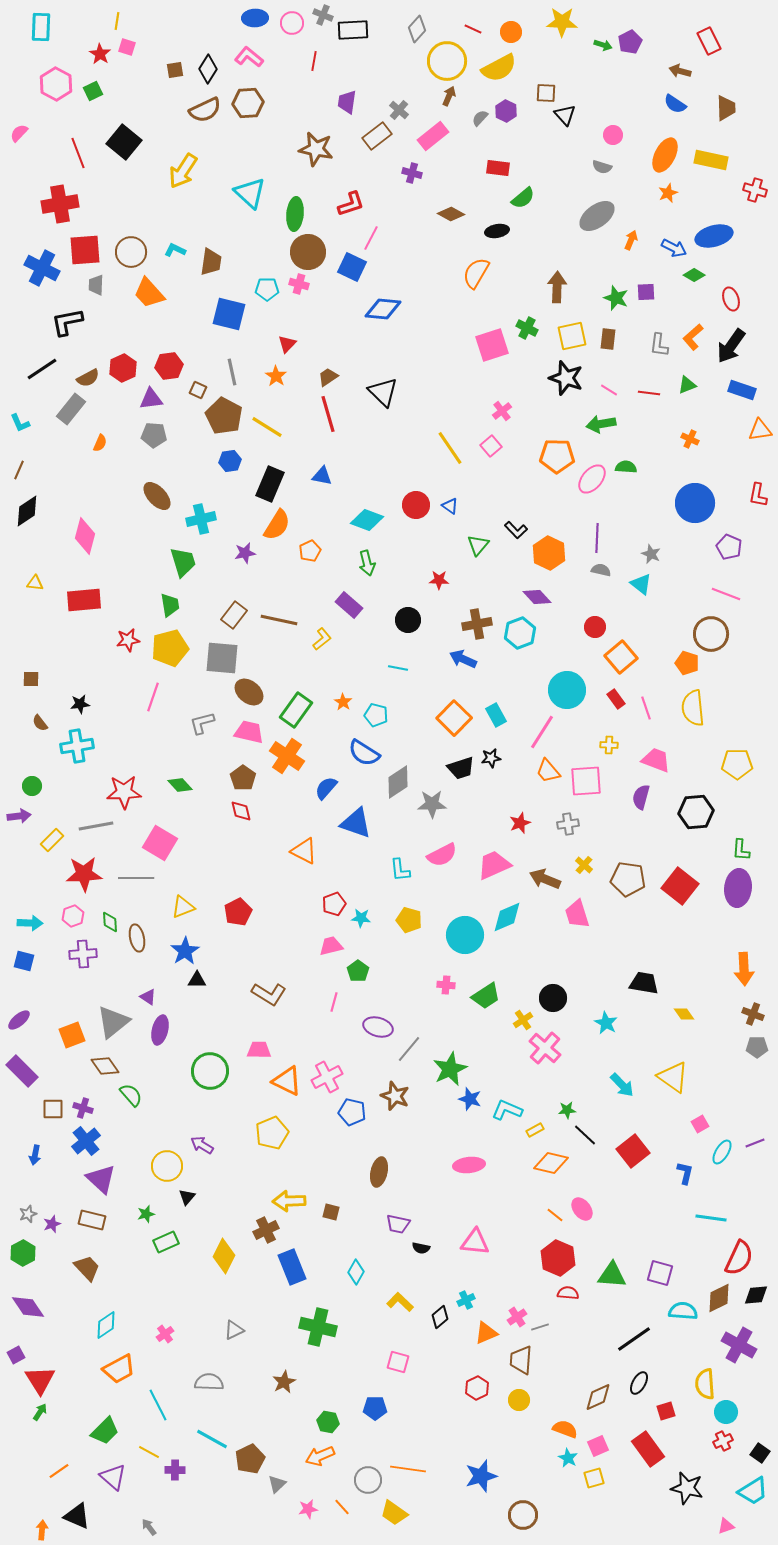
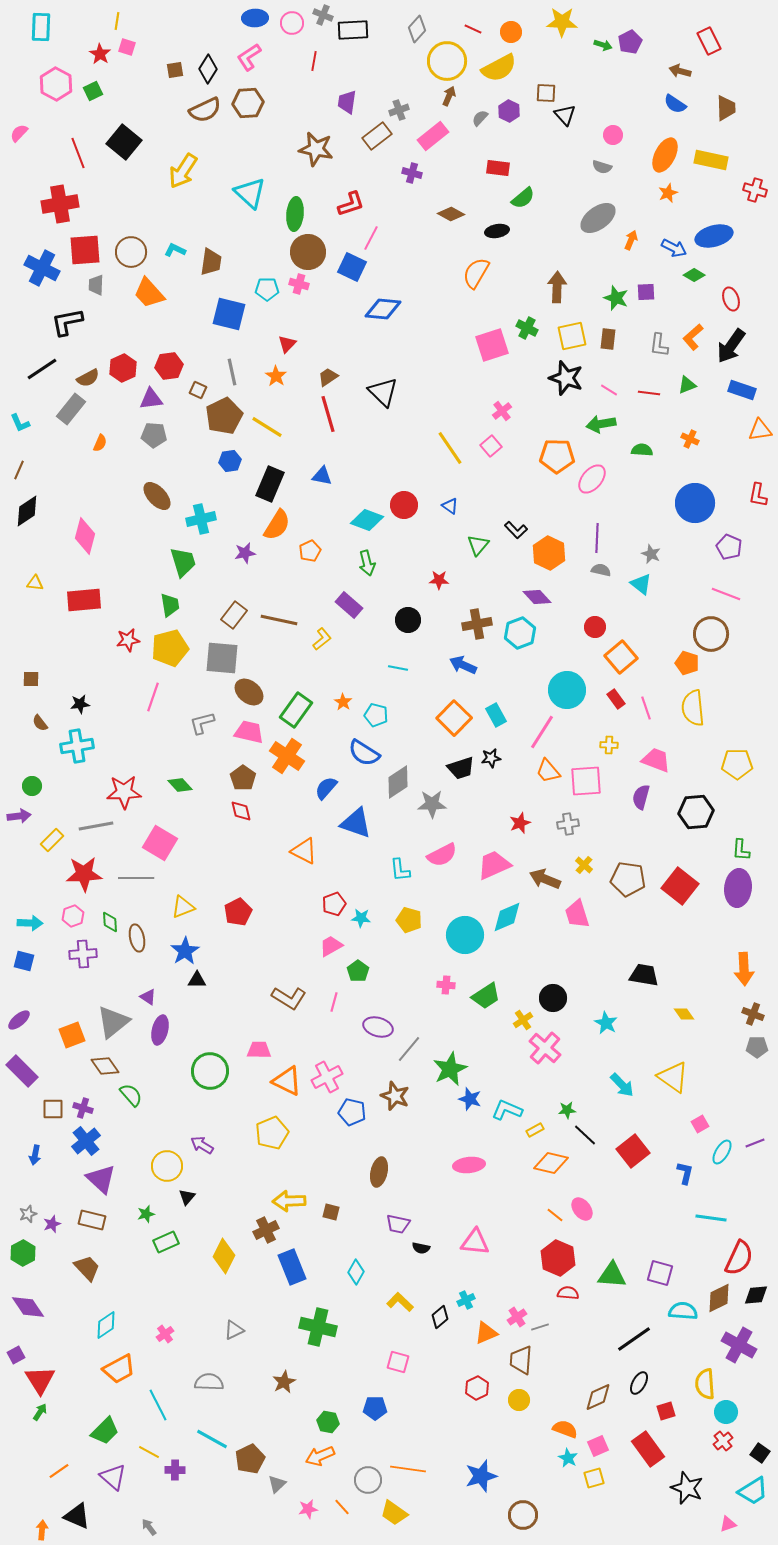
pink L-shape at (249, 57): rotated 72 degrees counterclockwise
gray cross at (399, 110): rotated 30 degrees clockwise
purple hexagon at (506, 111): moved 3 px right
gray ellipse at (597, 216): moved 1 px right, 2 px down
brown pentagon at (224, 416): rotated 18 degrees clockwise
green semicircle at (626, 467): moved 16 px right, 17 px up
red circle at (416, 505): moved 12 px left
blue arrow at (463, 659): moved 6 px down
pink trapezoid at (331, 946): rotated 15 degrees counterclockwise
black trapezoid at (644, 983): moved 8 px up
brown L-shape at (269, 994): moved 20 px right, 4 px down
red cross at (723, 1441): rotated 12 degrees counterclockwise
black star at (687, 1488): rotated 8 degrees clockwise
pink triangle at (726, 1526): moved 2 px right, 2 px up
